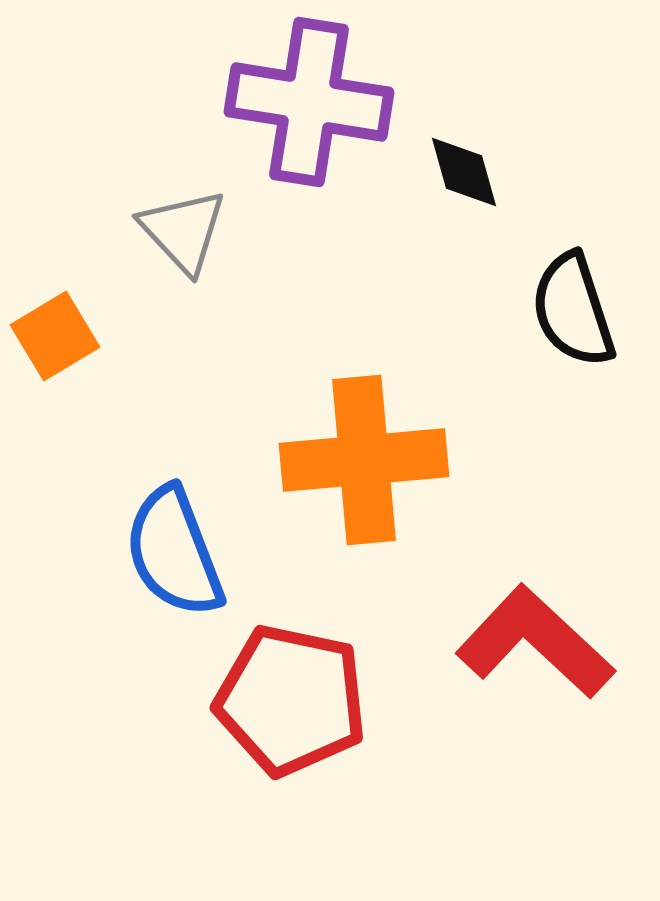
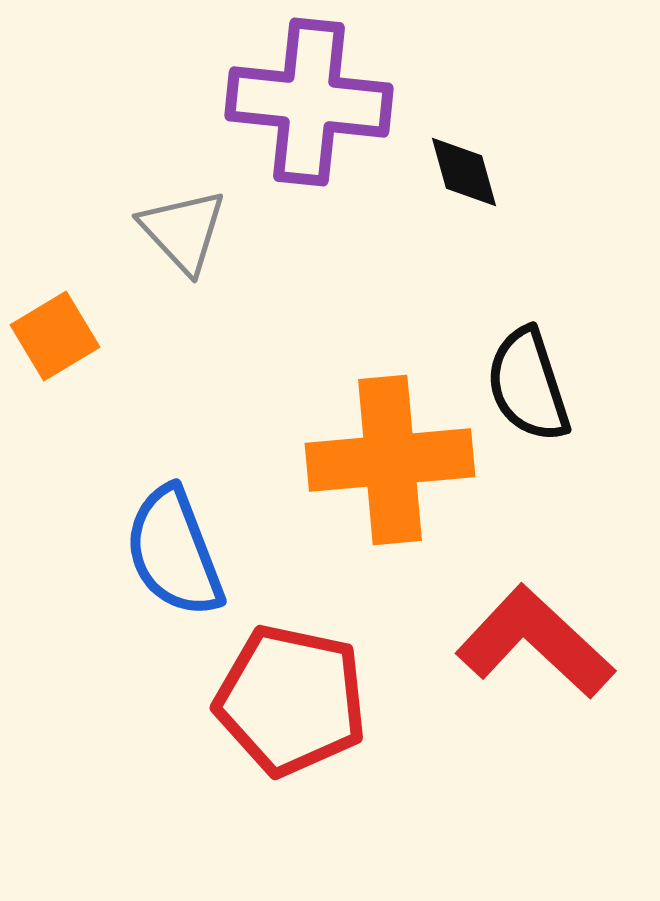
purple cross: rotated 3 degrees counterclockwise
black semicircle: moved 45 px left, 75 px down
orange cross: moved 26 px right
